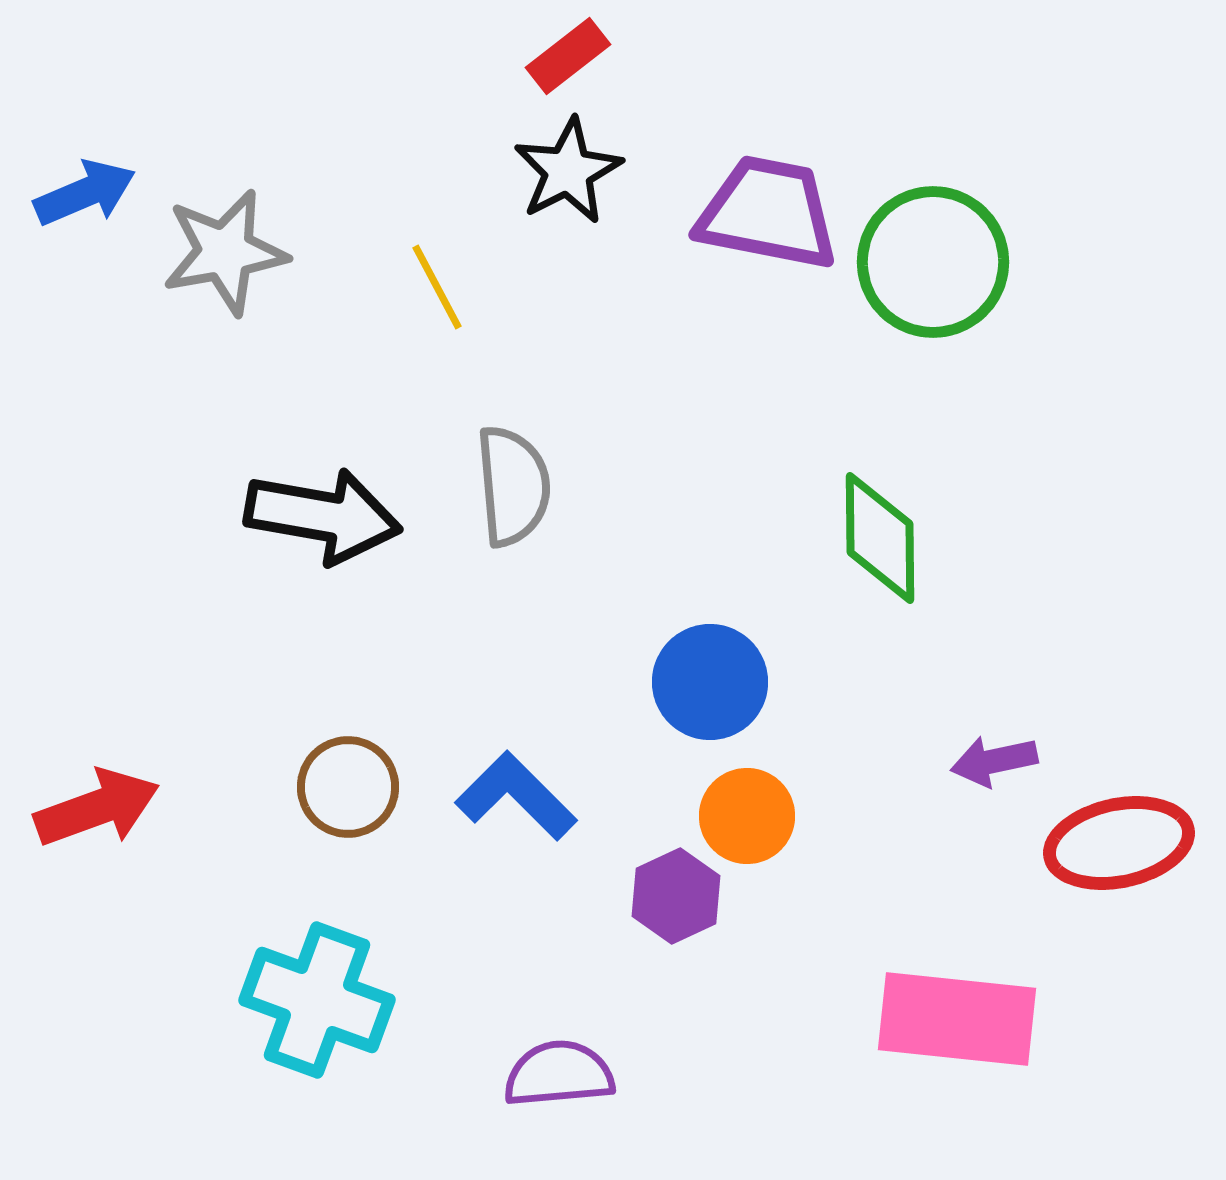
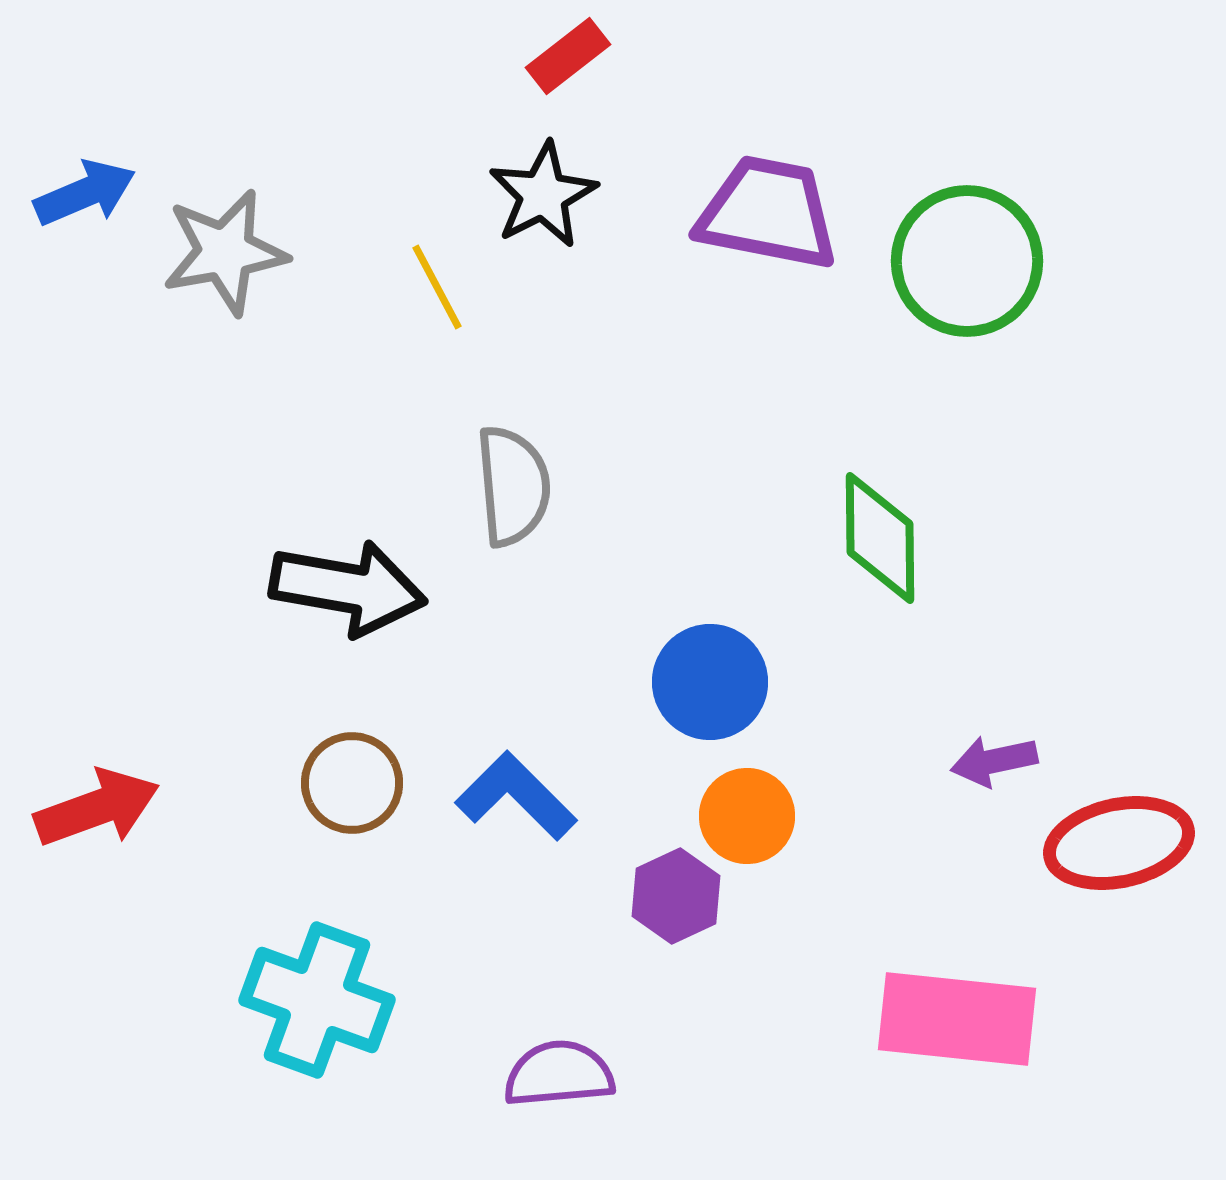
black star: moved 25 px left, 24 px down
green circle: moved 34 px right, 1 px up
black arrow: moved 25 px right, 72 px down
brown circle: moved 4 px right, 4 px up
